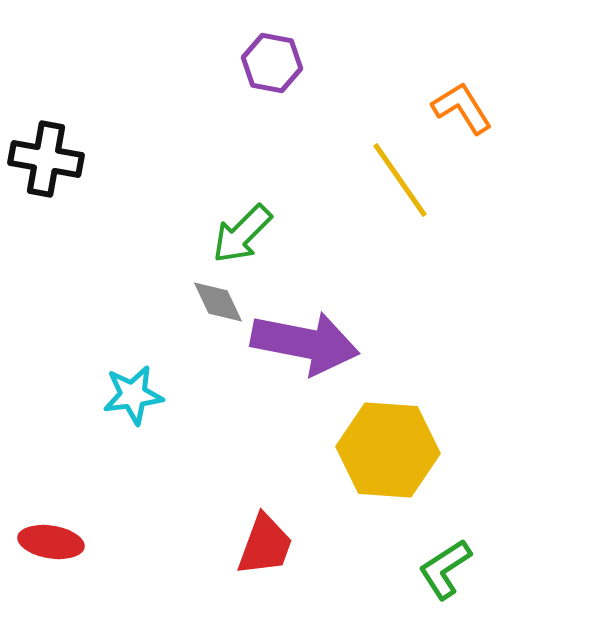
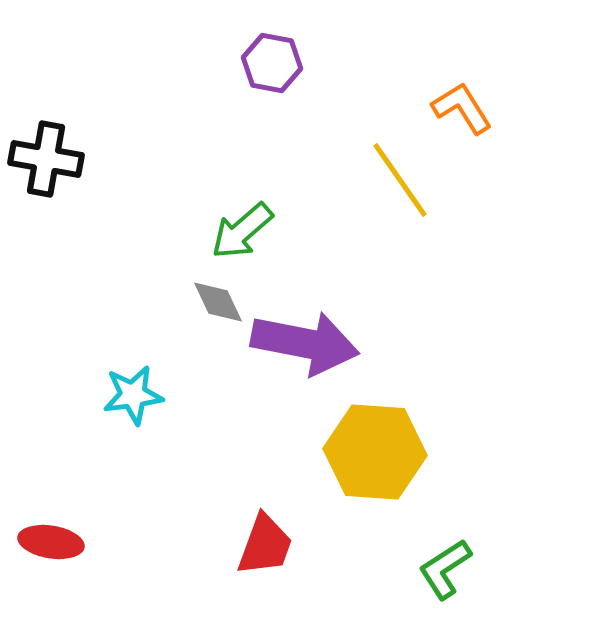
green arrow: moved 3 px up; rotated 4 degrees clockwise
yellow hexagon: moved 13 px left, 2 px down
